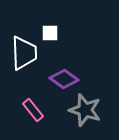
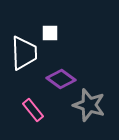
purple diamond: moved 3 px left
gray star: moved 4 px right, 5 px up
